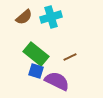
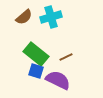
brown line: moved 4 px left
purple semicircle: moved 1 px right, 1 px up
